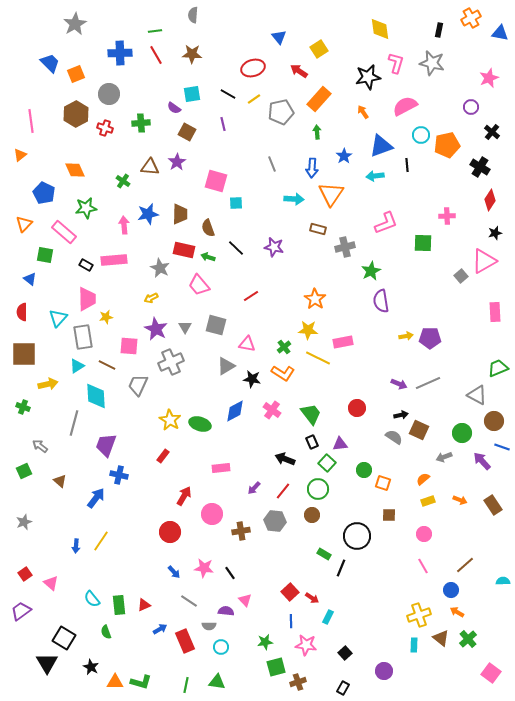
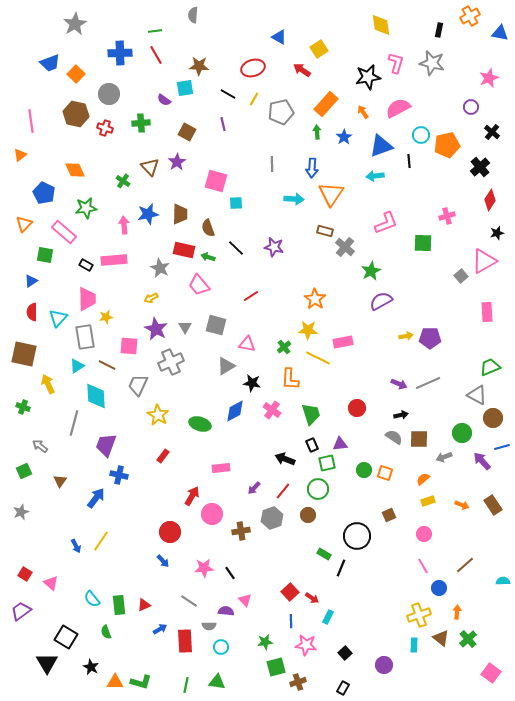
orange cross at (471, 18): moved 1 px left, 2 px up
yellow diamond at (380, 29): moved 1 px right, 4 px up
blue triangle at (279, 37): rotated 21 degrees counterclockwise
brown star at (192, 54): moved 7 px right, 12 px down
blue trapezoid at (50, 63): rotated 115 degrees clockwise
red arrow at (299, 71): moved 3 px right, 1 px up
orange square at (76, 74): rotated 24 degrees counterclockwise
cyan square at (192, 94): moved 7 px left, 6 px up
yellow line at (254, 99): rotated 24 degrees counterclockwise
orange rectangle at (319, 99): moved 7 px right, 5 px down
pink semicircle at (405, 106): moved 7 px left, 2 px down
purple semicircle at (174, 108): moved 10 px left, 8 px up
brown hexagon at (76, 114): rotated 20 degrees counterclockwise
blue star at (344, 156): moved 19 px up
gray line at (272, 164): rotated 21 degrees clockwise
black line at (407, 165): moved 2 px right, 4 px up
brown triangle at (150, 167): rotated 42 degrees clockwise
black cross at (480, 167): rotated 18 degrees clockwise
pink cross at (447, 216): rotated 14 degrees counterclockwise
brown rectangle at (318, 229): moved 7 px right, 2 px down
black star at (495, 233): moved 2 px right
gray cross at (345, 247): rotated 36 degrees counterclockwise
blue triangle at (30, 279): moved 1 px right, 2 px down; rotated 48 degrees clockwise
purple semicircle at (381, 301): rotated 70 degrees clockwise
red semicircle at (22, 312): moved 10 px right
pink rectangle at (495, 312): moved 8 px left
gray rectangle at (83, 337): moved 2 px right
brown square at (24, 354): rotated 12 degrees clockwise
green trapezoid at (498, 368): moved 8 px left, 1 px up
orange L-shape at (283, 373): moved 7 px right, 6 px down; rotated 60 degrees clockwise
black star at (252, 379): moved 4 px down
yellow arrow at (48, 384): rotated 102 degrees counterclockwise
green trapezoid at (311, 414): rotated 20 degrees clockwise
yellow star at (170, 420): moved 12 px left, 5 px up
brown circle at (494, 421): moved 1 px left, 3 px up
brown square at (419, 430): moved 9 px down; rotated 24 degrees counterclockwise
black rectangle at (312, 442): moved 3 px down
blue line at (502, 447): rotated 35 degrees counterclockwise
green square at (327, 463): rotated 36 degrees clockwise
brown triangle at (60, 481): rotated 24 degrees clockwise
orange square at (383, 483): moved 2 px right, 10 px up
red arrow at (184, 496): moved 8 px right
orange arrow at (460, 500): moved 2 px right, 5 px down
brown circle at (312, 515): moved 4 px left
brown square at (389, 515): rotated 24 degrees counterclockwise
gray hexagon at (275, 521): moved 3 px left, 3 px up; rotated 25 degrees counterclockwise
gray star at (24, 522): moved 3 px left, 10 px up
blue arrow at (76, 546): rotated 32 degrees counterclockwise
pink star at (204, 568): rotated 12 degrees counterclockwise
blue arrow at (174, 572): moved 11 px left, 11 px up
red square at (25, 574): rotated 24 degrees counterclockwise
blue circle at (451, 590): moved 12 px left, 2 px up
orange arrow at (457, 612): rotated 64 degrees clockwise
black square at (64, 638): moved 2 px right, 1 px up
red rectangle at (185, 641): rotated 20 degrees clockwise
purple circle at (384, 671): moved 6 px up
